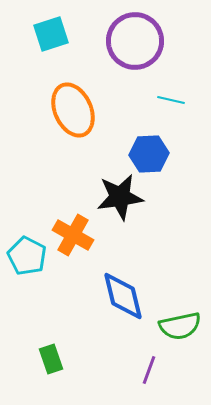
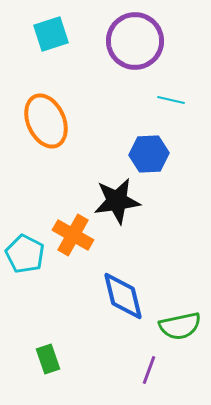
orange ellipse: moved 27 px left, 11 px down
black star: moved 3 px left, 4 px down
cyan pentagon: moved 2 px left, 2 px up
green rectangle: moved 3 px left
